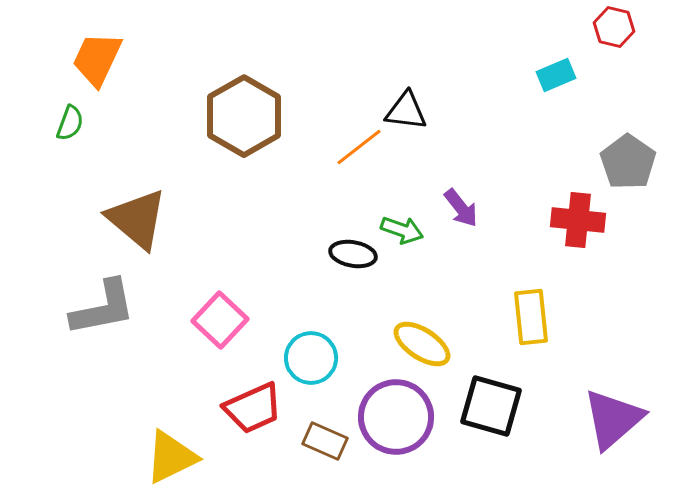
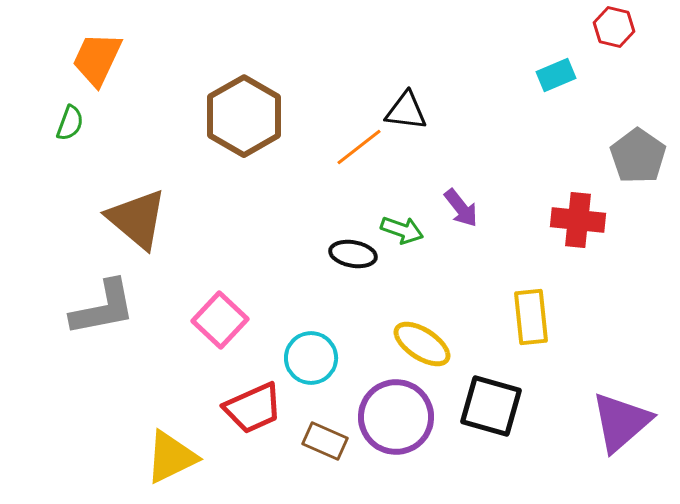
gray pentagon: moved 10 px right, 6 px up
purple triangle: moved 8 px right, 3 px down
